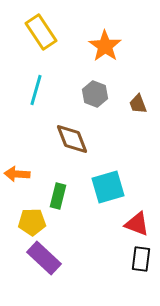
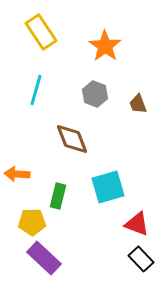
black rectangle: rotated 50 degrees counterclockwise
